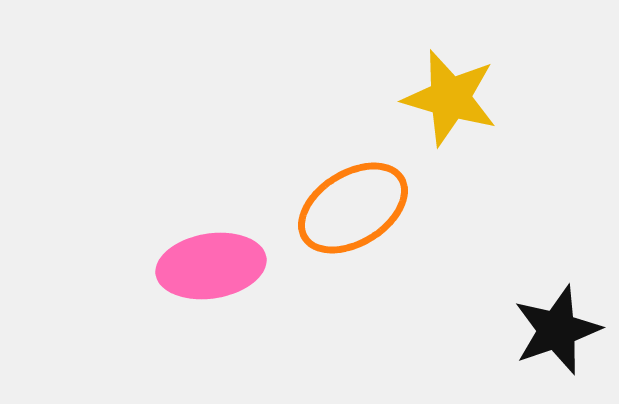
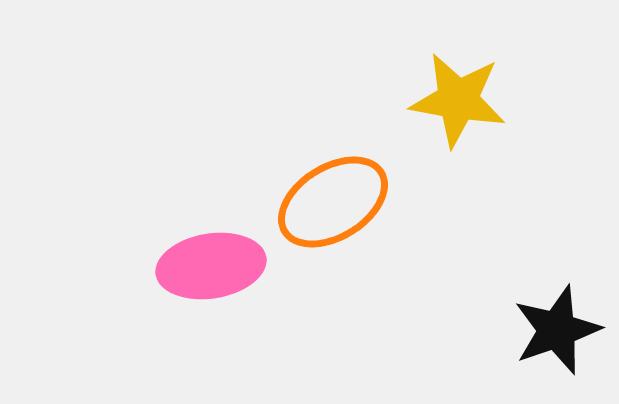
yellow star: moved 8 px right, 2 px down; rotated 6 degrees counterclockwise
orange ellipse: moved 20 px left, 6 px up
